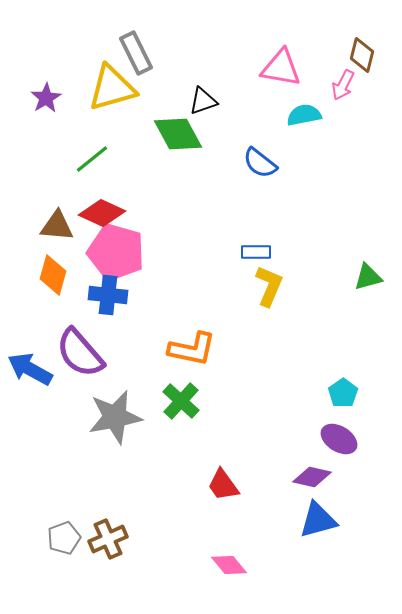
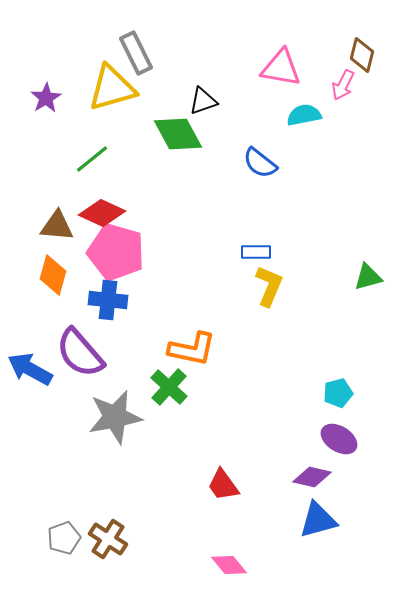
blue cross: moved 5 px down
cyan pentagon: moved 5 px left; rotated 20 degrees clockwise
green cross: moved 12 px left, 14 px up
brown cross: rotated 33 degrees counterclockwise
